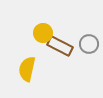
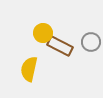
gray circle: moved 2 px right, 2 px up
yellow semicircle: moved 2 px right
